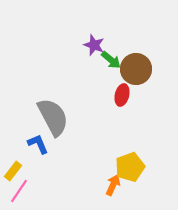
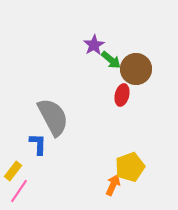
purple star: rotated 20 degrees clockwise
blue L-shape: rotated 25 degrees clockwise
